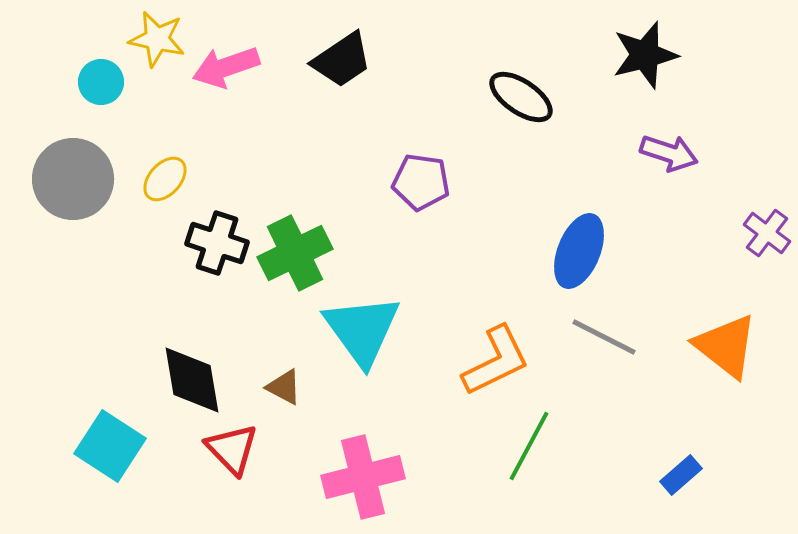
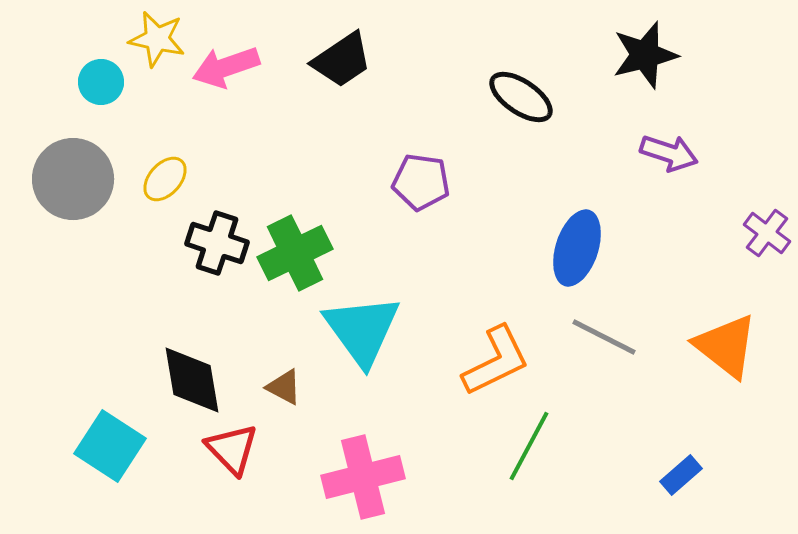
blue ellipse: moved 2 px left, 3 px up; rotated 4 degrees counterclockwise
